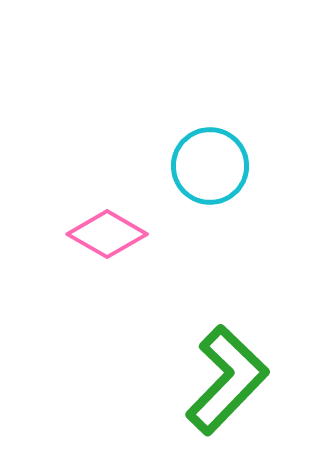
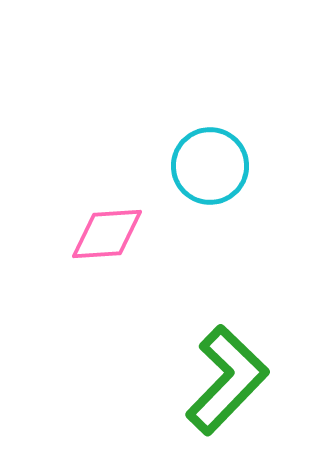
pink diamond: rotated 34 degrees counterclockwise
